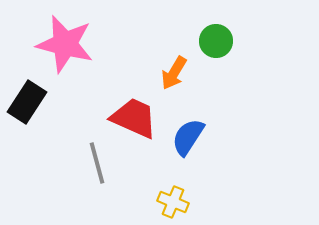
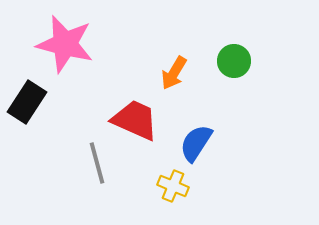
green circle: moved 18 px right, 20 px down
red trapezoid: moved 1 px right, 2 px down
blue semicircle: moved 8 px right, 6 px down
yellow cross: moved 16 px up
